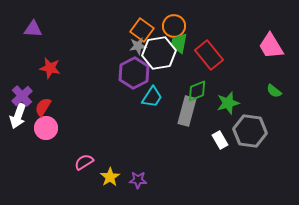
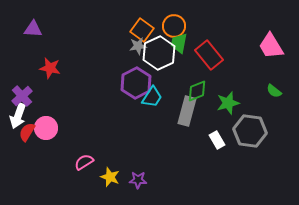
white hexagon: rotated 16 degrees counterclockwise
purple hexagon: moved 2 px right, 10 px down
red semicircle: moved 16 px left, 25 px down
white rectangle: moved 3 px left
yellow star: rotated 18 degrees counterclockwise
